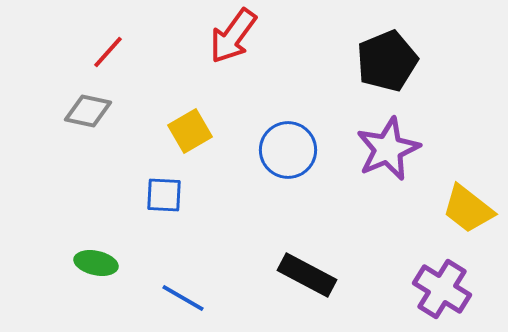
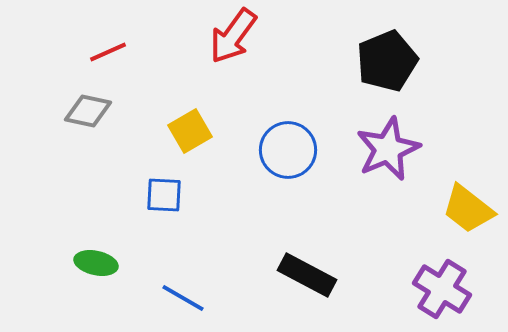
red line: rotated 24 degrees clockwise
